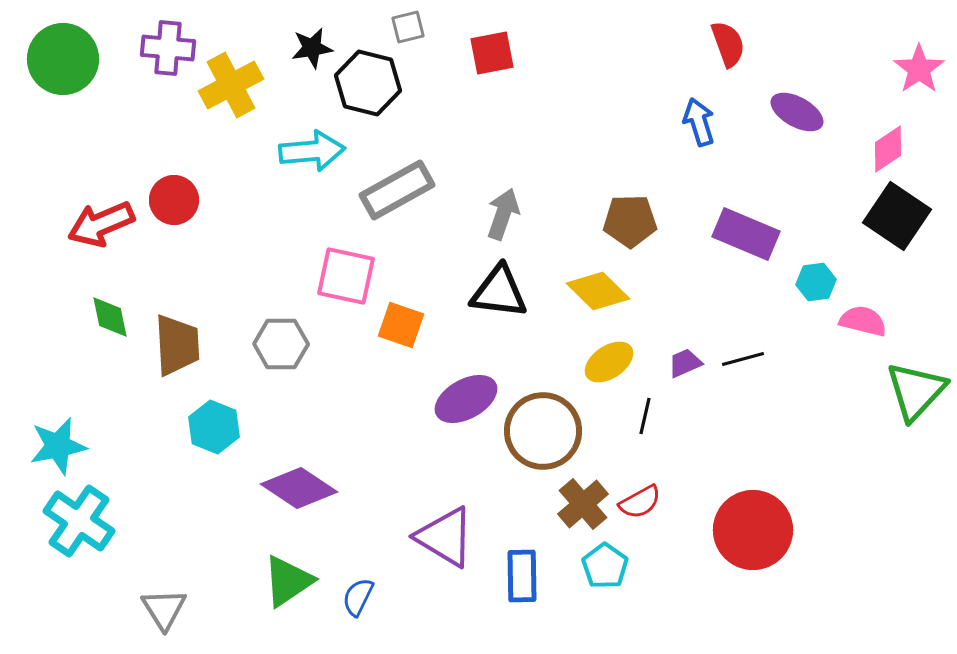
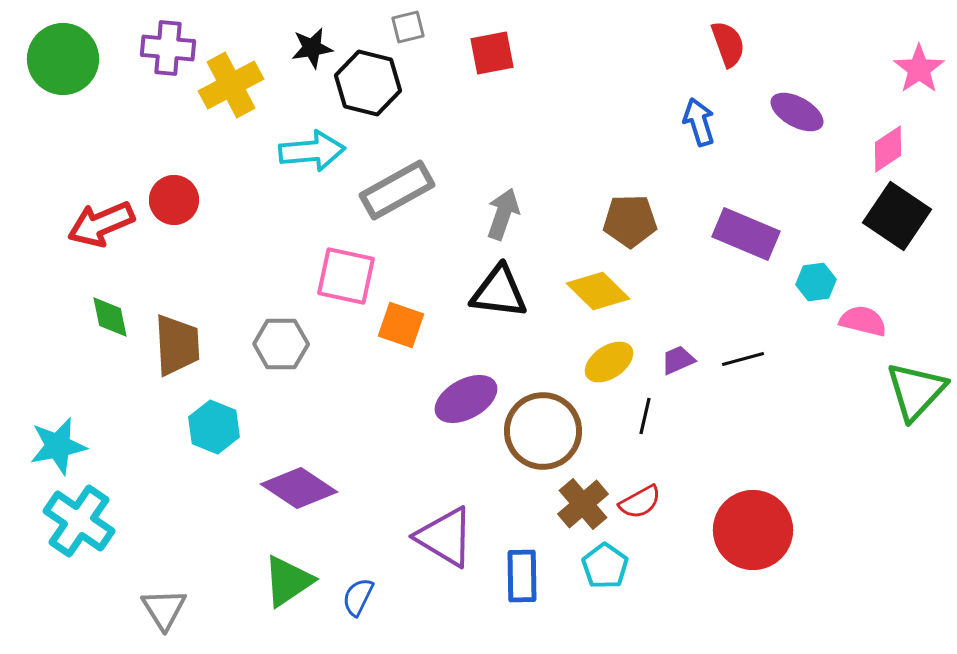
purple trapezoid at (685, 363): moved 7 px left, 3 px up
